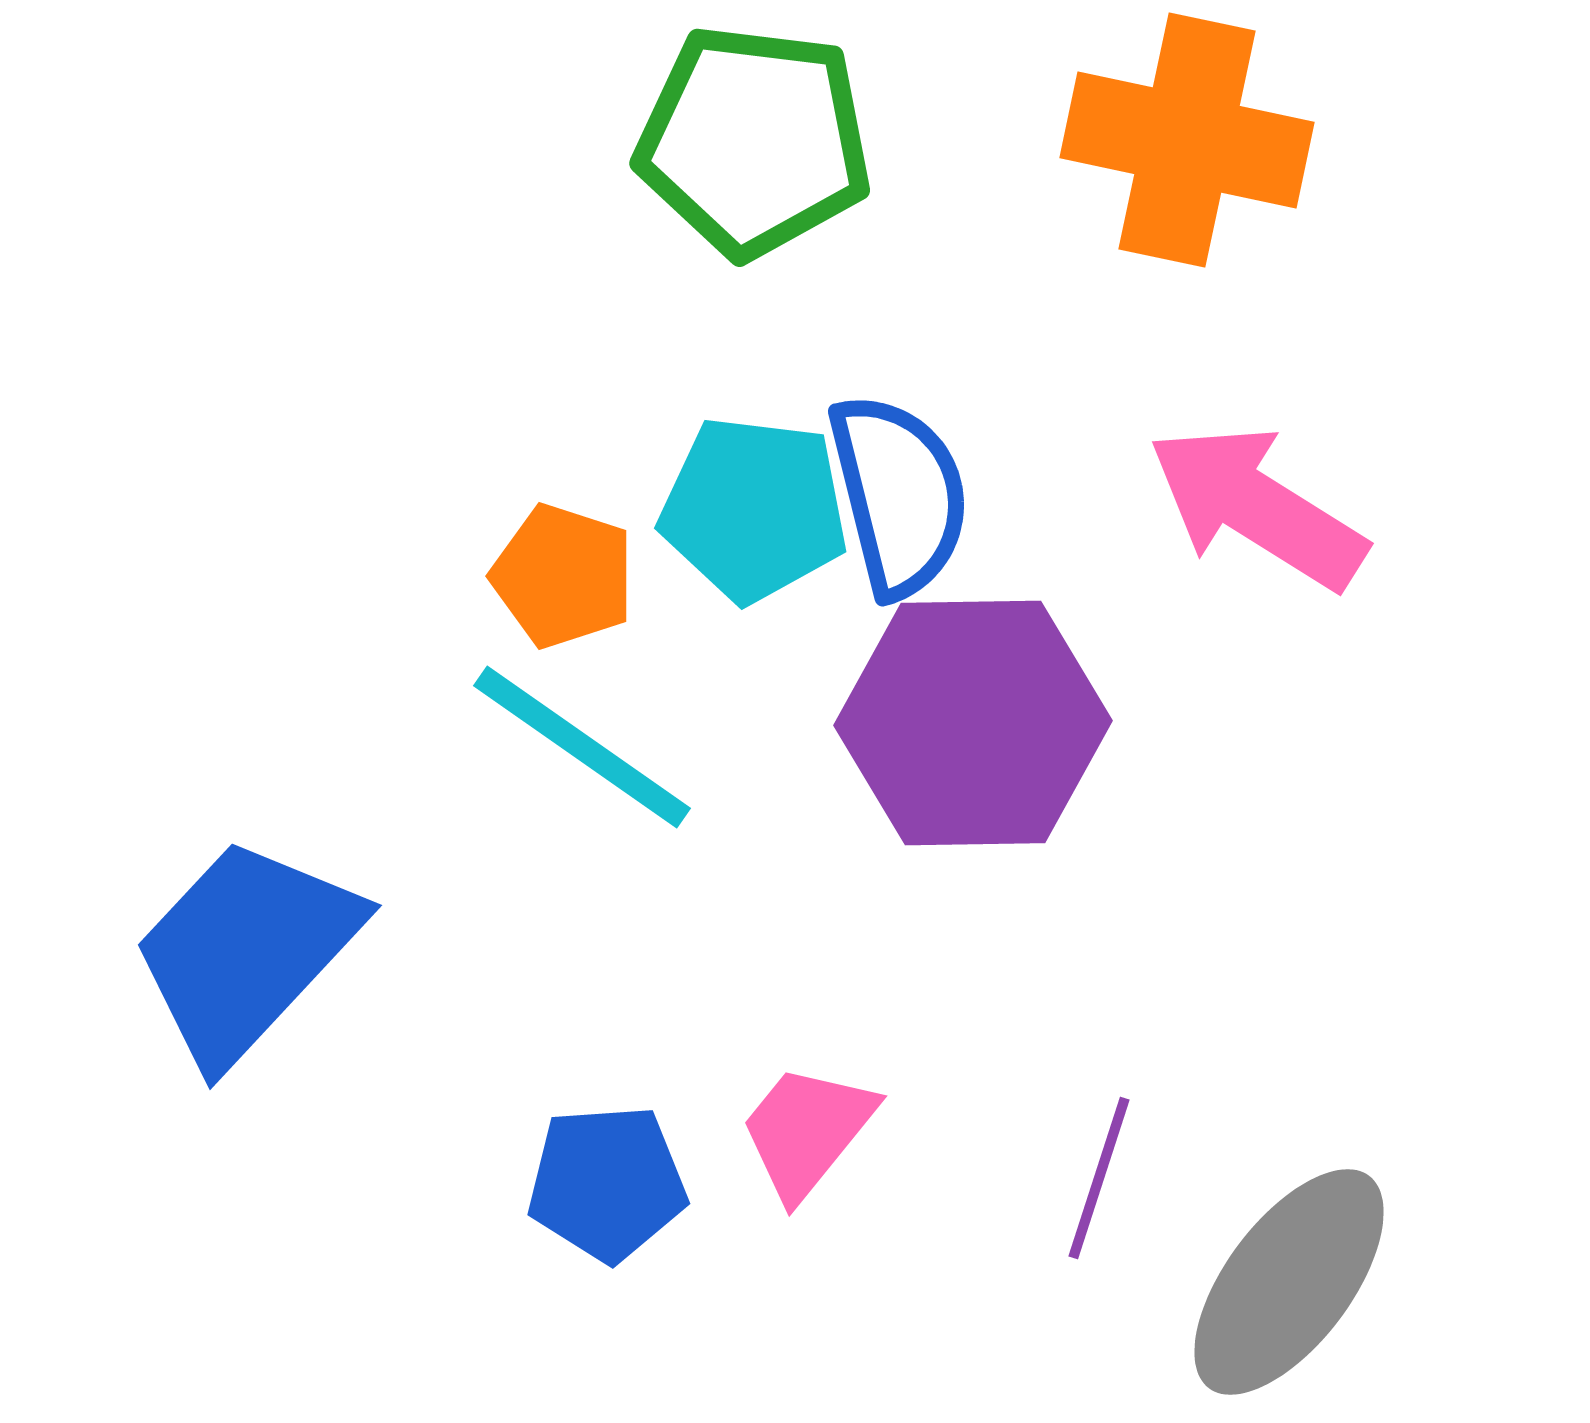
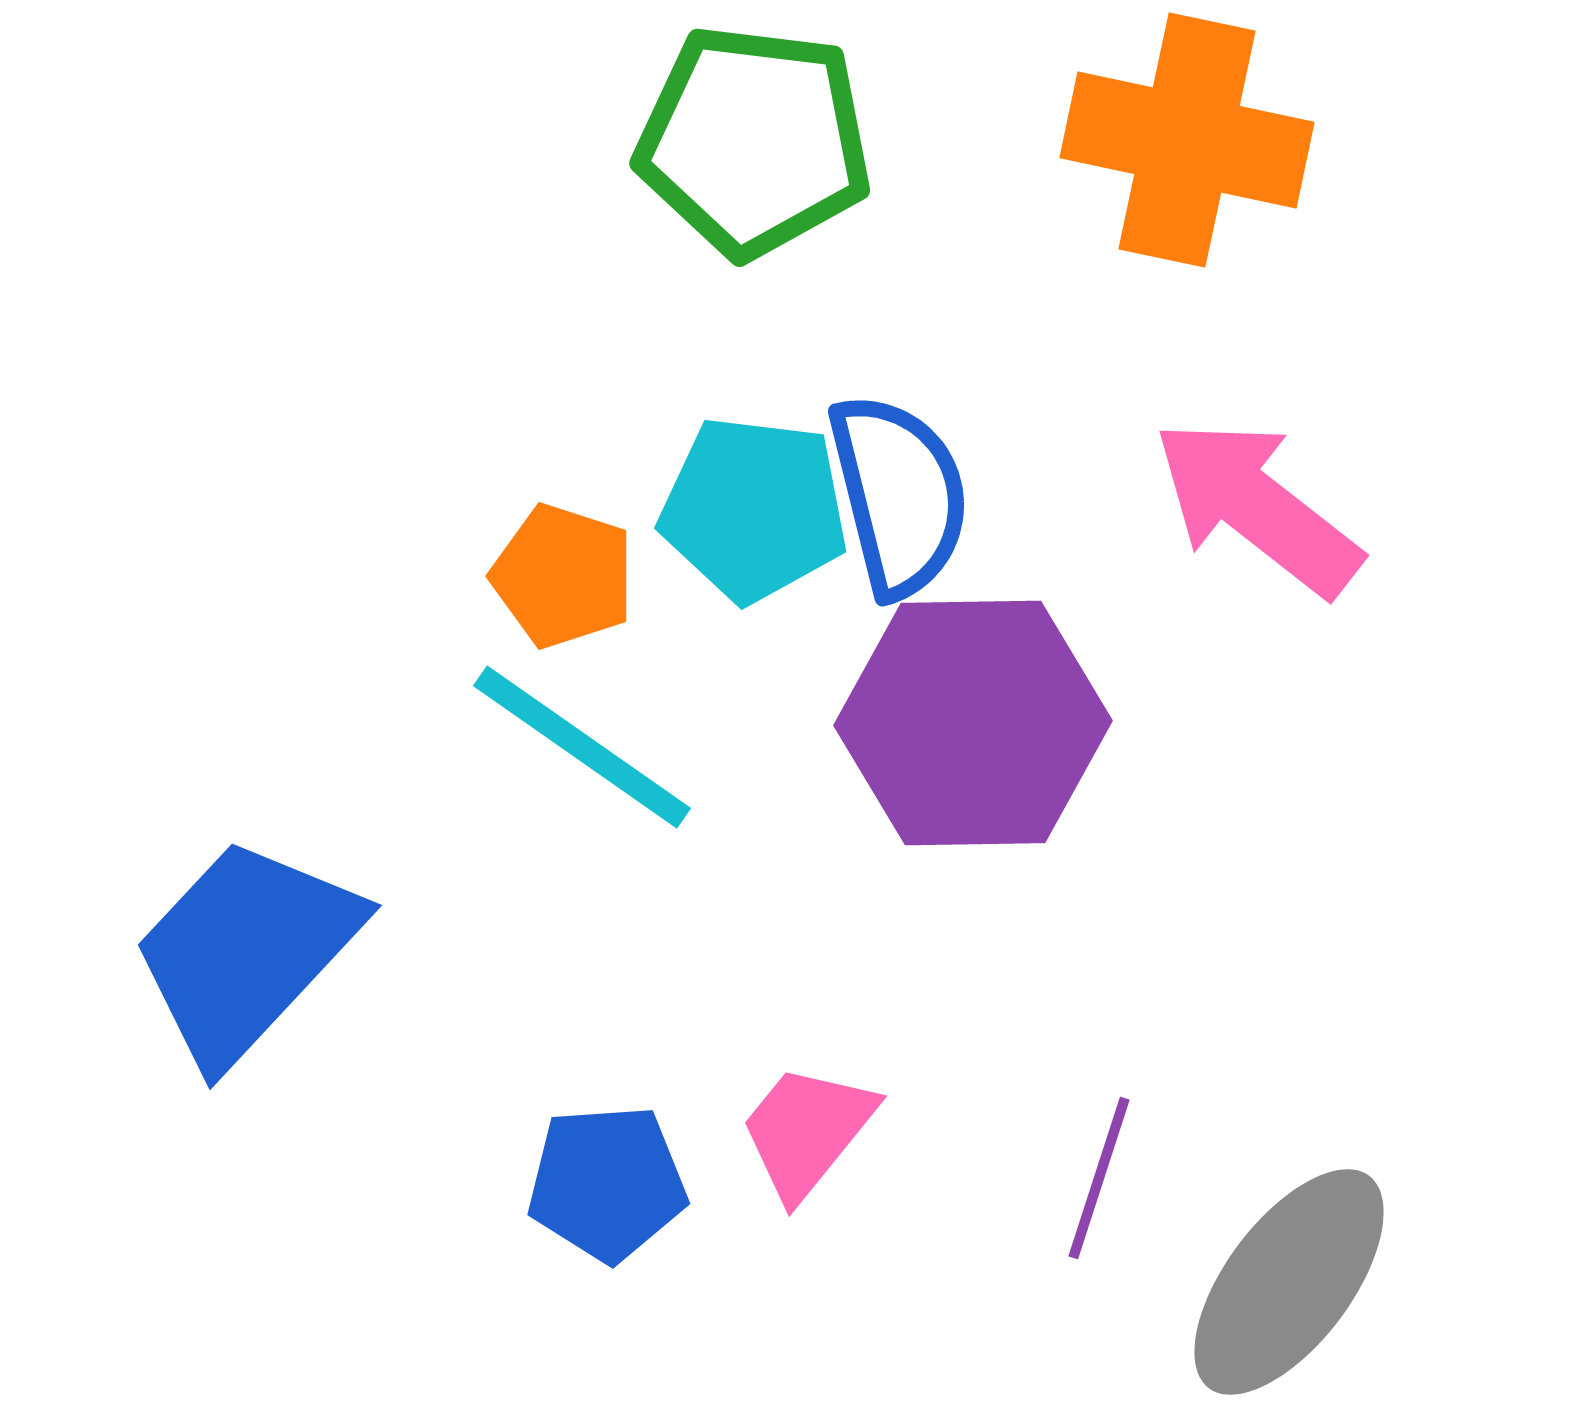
pink arrow: rotated 6 degrees clockwise
